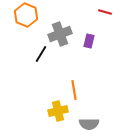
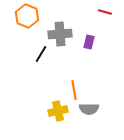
orange hexagon: moved 1 px right, 1 px down
gray cross: rotated 15 degrees clockwise
purple rectangle: moved 1 px down
gray semicircle: moved 15 px up
